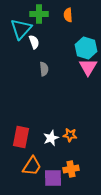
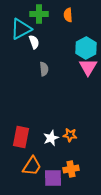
cyan triangle: rotated 20 degrees clockwise
cyan hexagon: rotated 15 degrees clockwise
